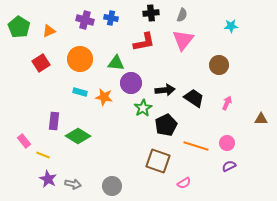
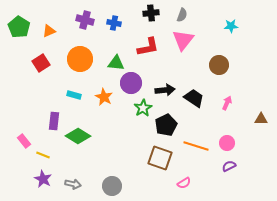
blue cross: moved 3 px right, 5 px down
red L-shape: moved 4 px right, 5 px down
cyan rectangle: moved 6 px left, 3 px down
orange star: rotated 18 degrees clockwise
brown square: moved 2 px right, 3 px up
purple star: moved 5 px left
